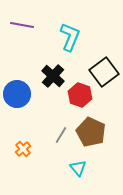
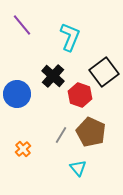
purple line: rotated 40 degrees clockwise
